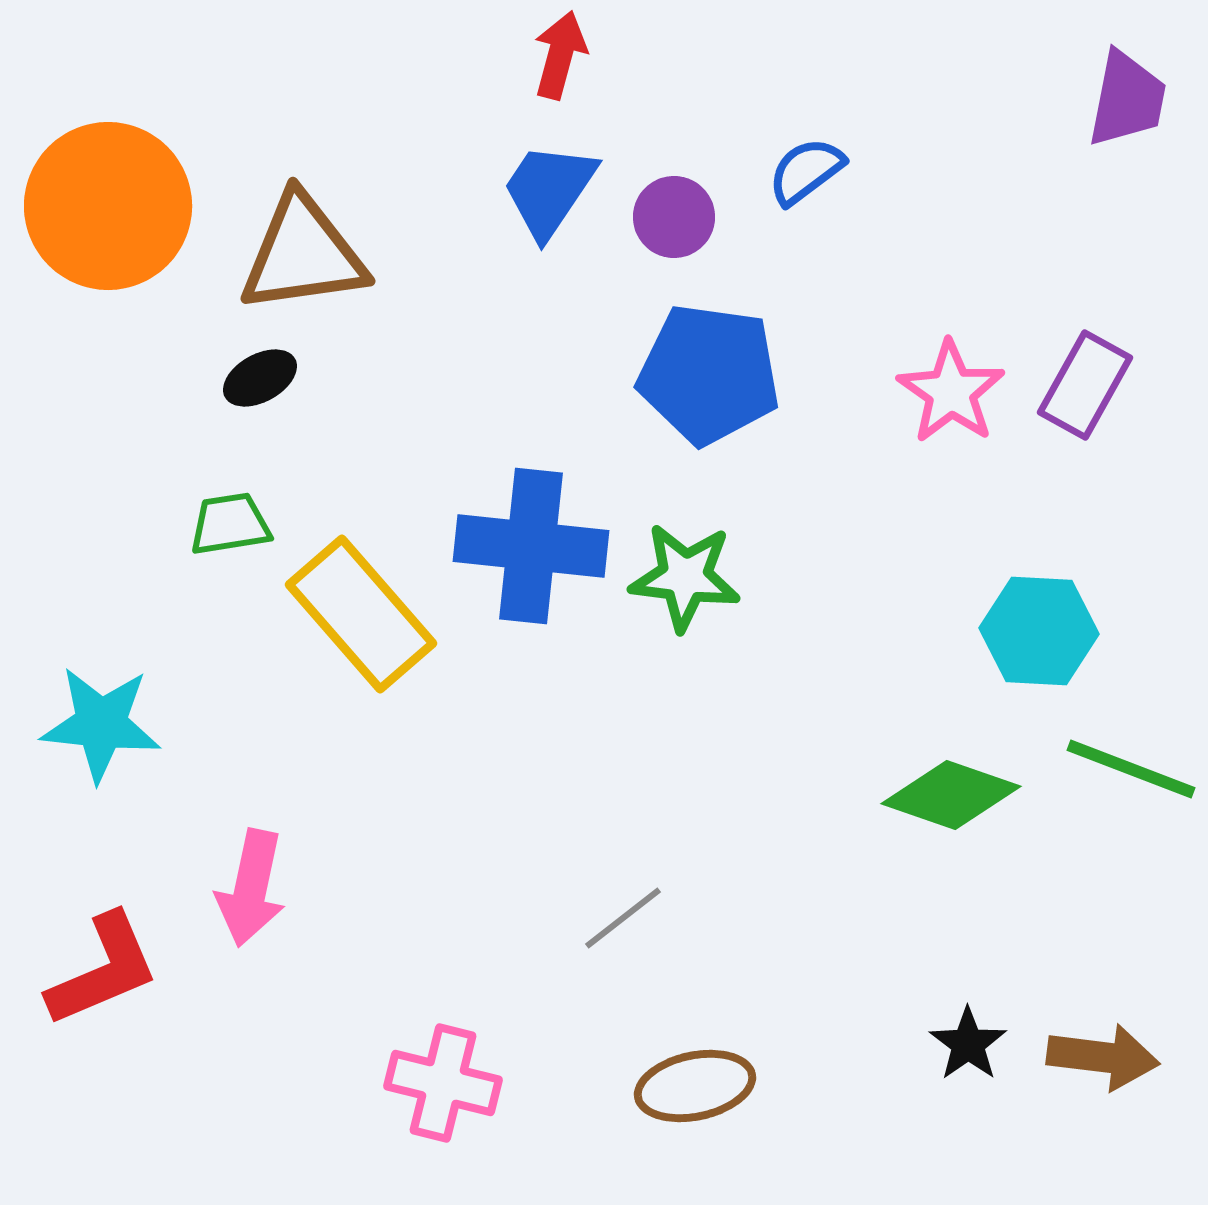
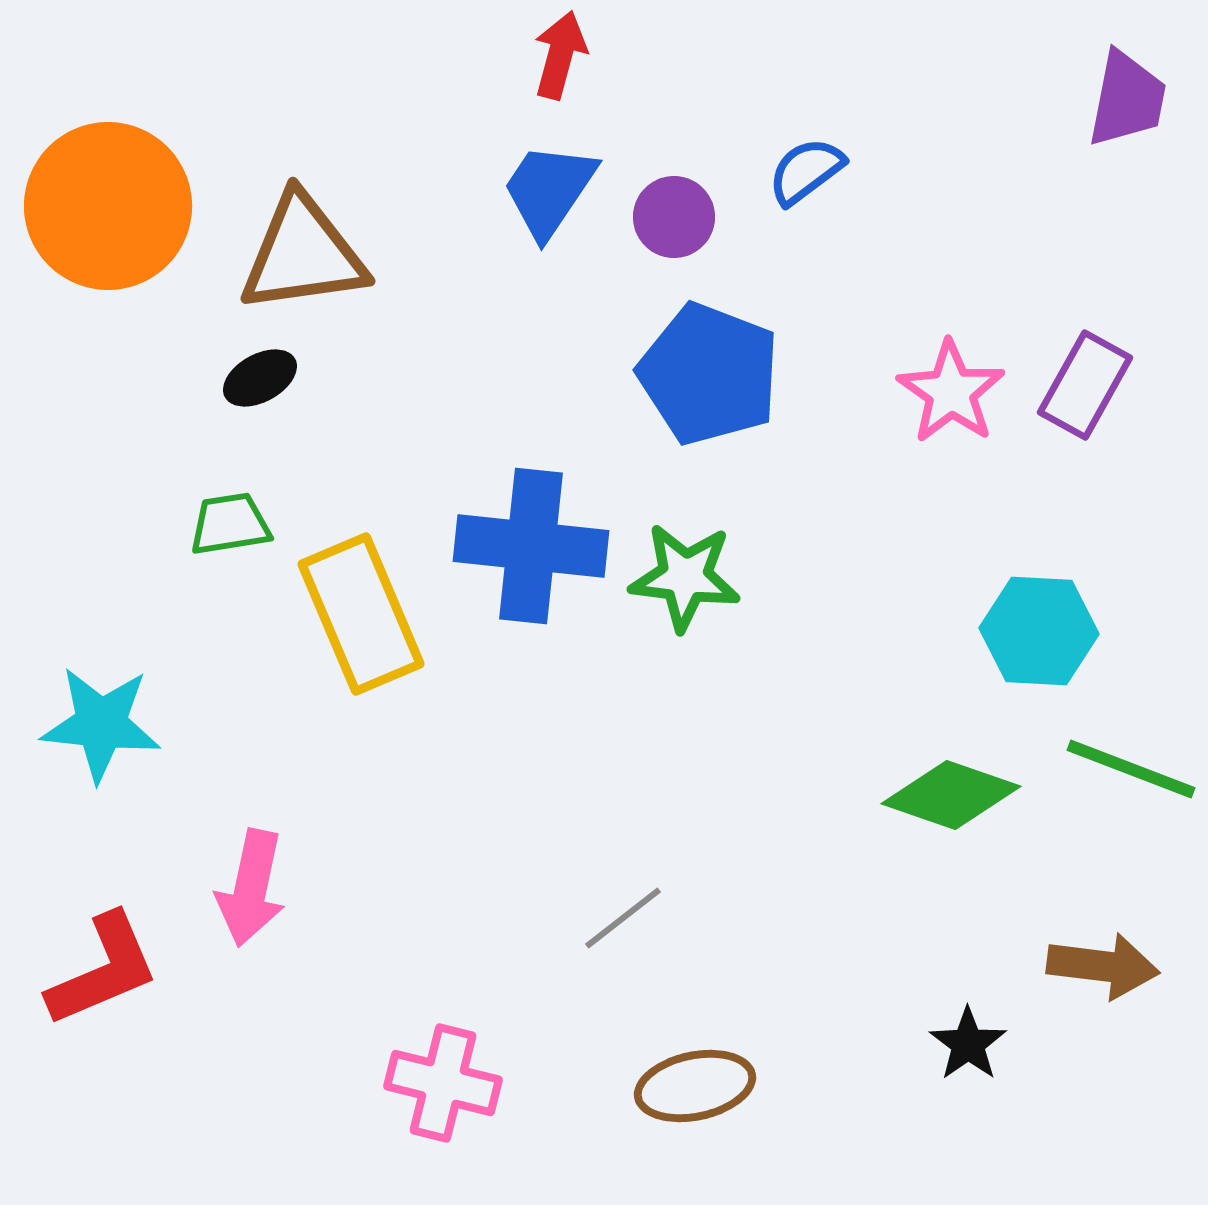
blue pentagon: rotated 13 degrees clockwise
yellow rectangle: rotated 18 degrees clockwise
brown arrow: moved 91 px up
